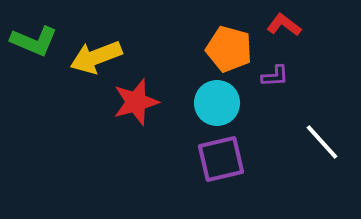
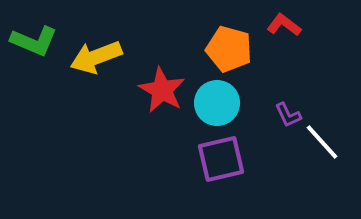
purple L-shape: moved 13 px right, 39 px down; rotated 68 degrees clockwise
red star: moved 26 px right, 12 px up; rotated 27 degrees counterclockwise
